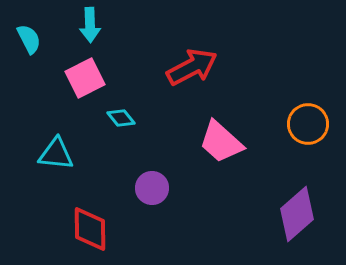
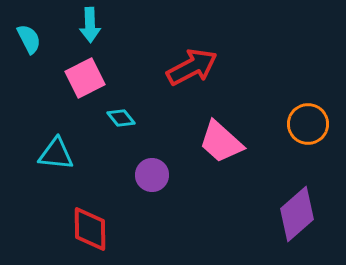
purple circle: moved 13 px up
